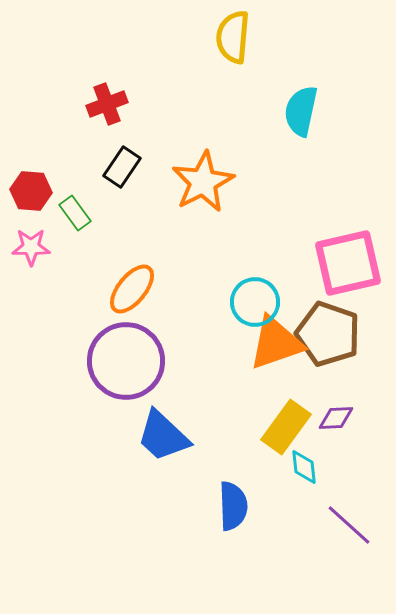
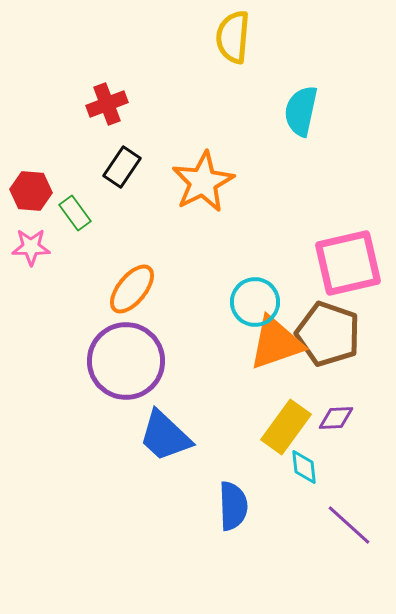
blue trapezoid: moved 2 px right
